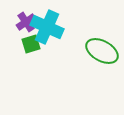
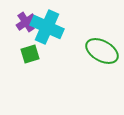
green square: moved 1 px left, 10 px down
